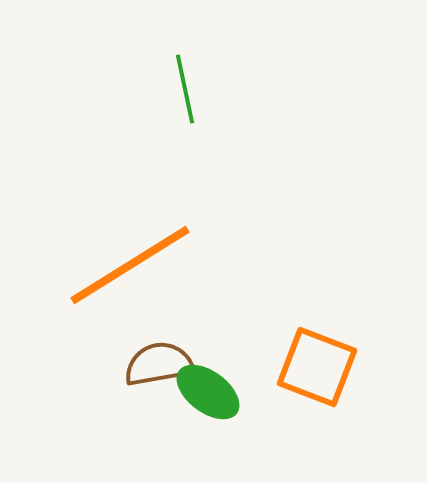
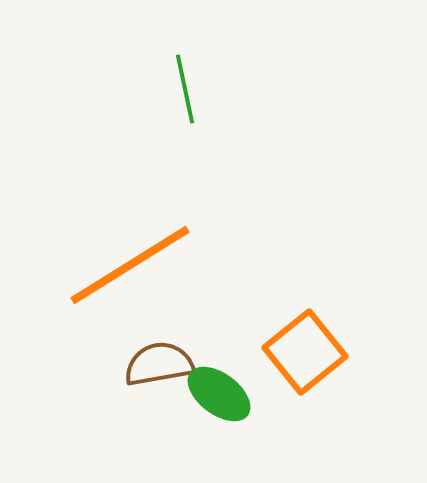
orange square: moved 12 px left, 15 px up; rotated 30 degrees clockwise
green ellipse: moved 11 px right, 2 px down
